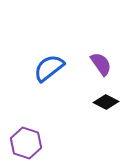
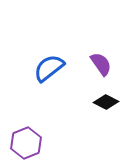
purple hexagon: rotated 20 degrees clockwise
